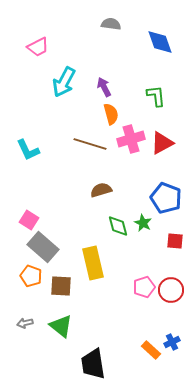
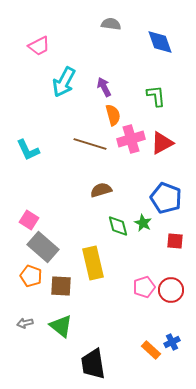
pink trapezoid: moved 1 px right, 1 px up
orange semicircle: moved 2 px right, 1 px down
